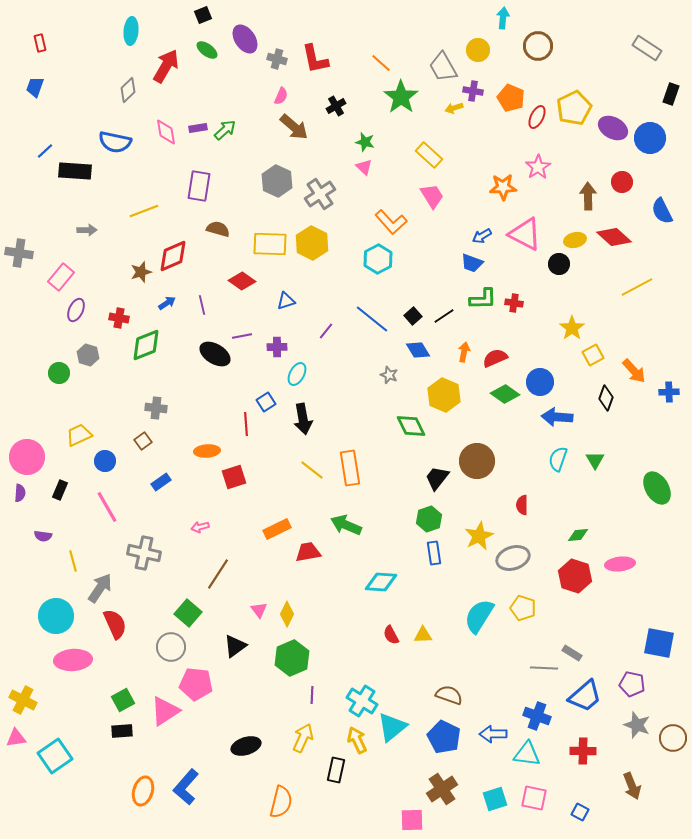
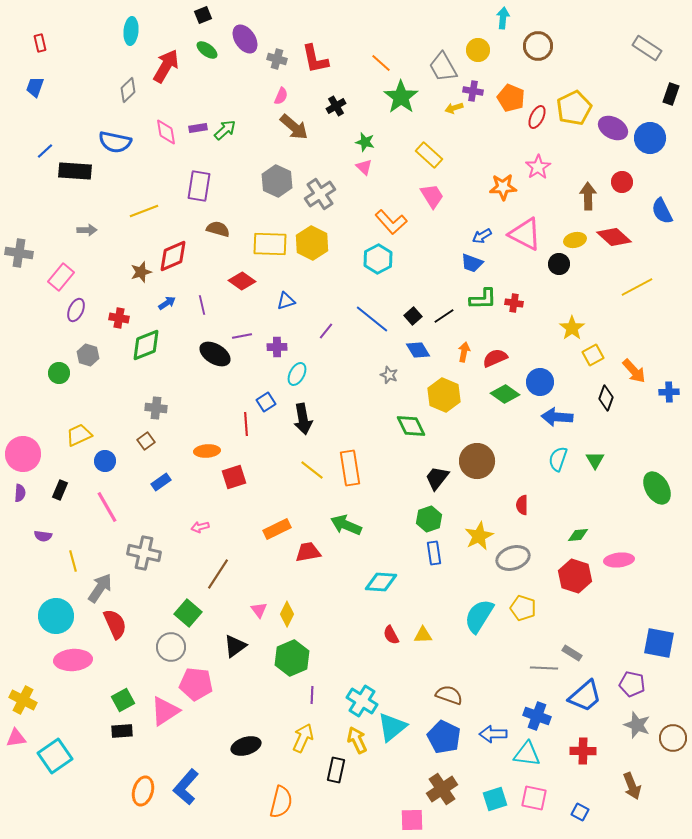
brown square at (143, 441): moved 3 px right
pink circle at (27, 457): moved 4 px left, 3 px up
pink ellipse at (620, 564): moved 1 px left, 4 px up
